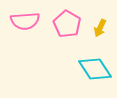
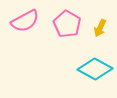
pink semicircle: rotated 24 degrees counterclockwise
cyan diamond: rotated 28 degrees counterclockwise
